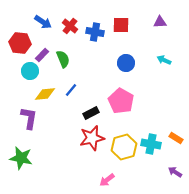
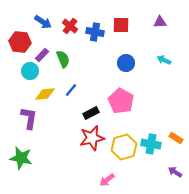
red hexagon: moved 1 px up
